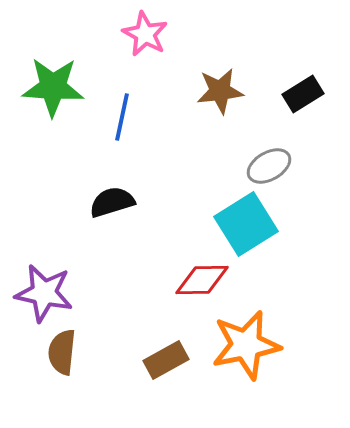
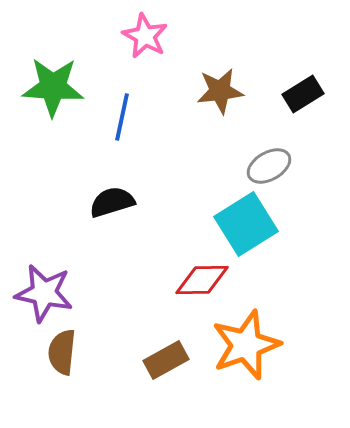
pink star: moved 2 px down
orange star: rotated 8 degrees counterclockwise
